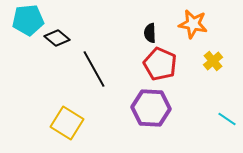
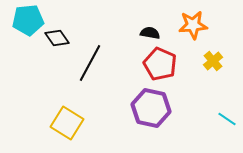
orange star: moved 1 px down; rotated 16 degrees counterclockwise
black semicircle: rotated 102 degrees clockwise
black diamond: rotated 15 degrees clockwise
black line: moved 4 px left, 6 px up; rotated 57 degrees clockwise
purple hexagon: rotated 9 degrees clockwise
